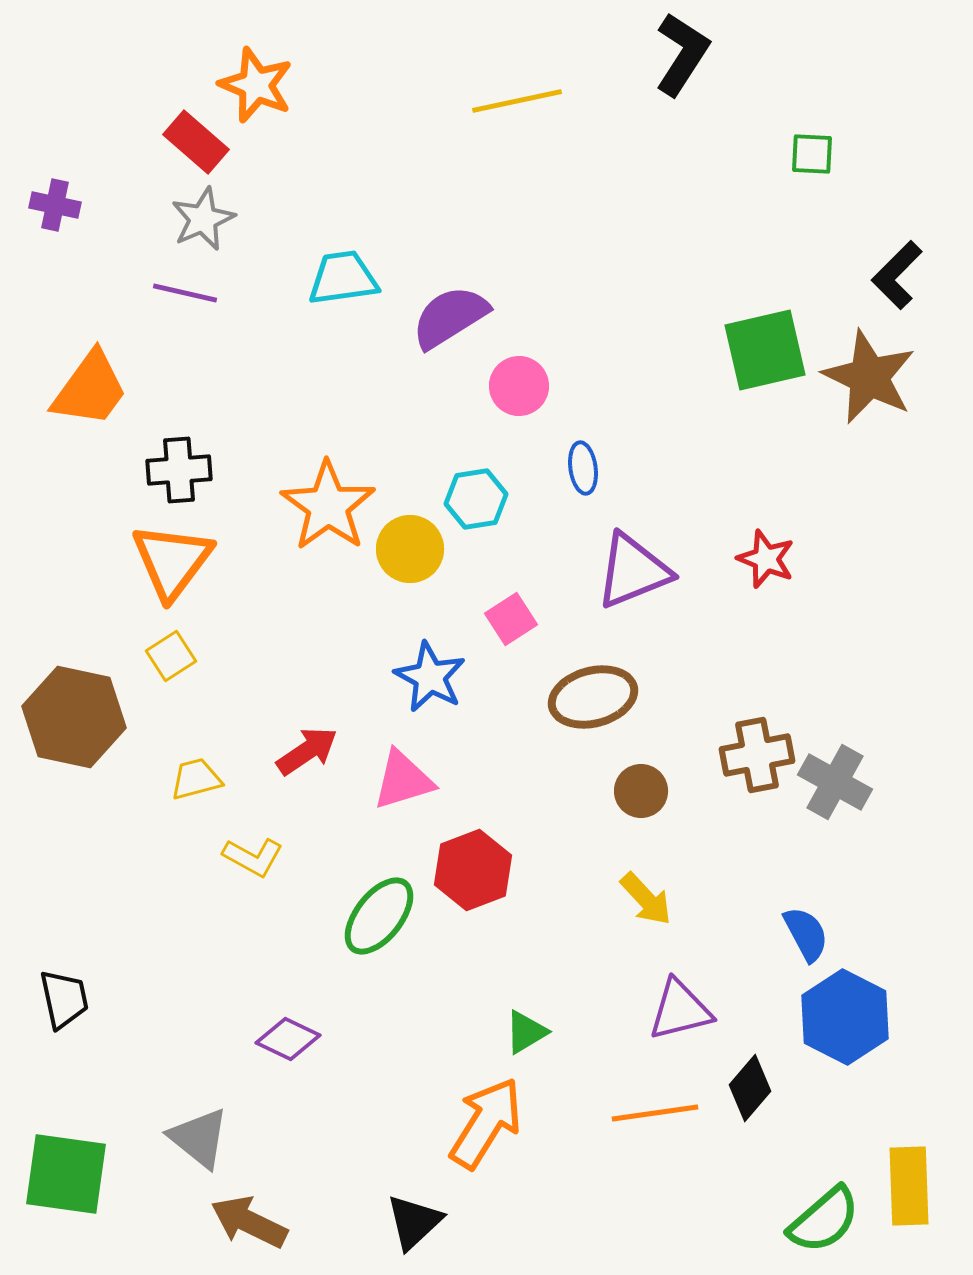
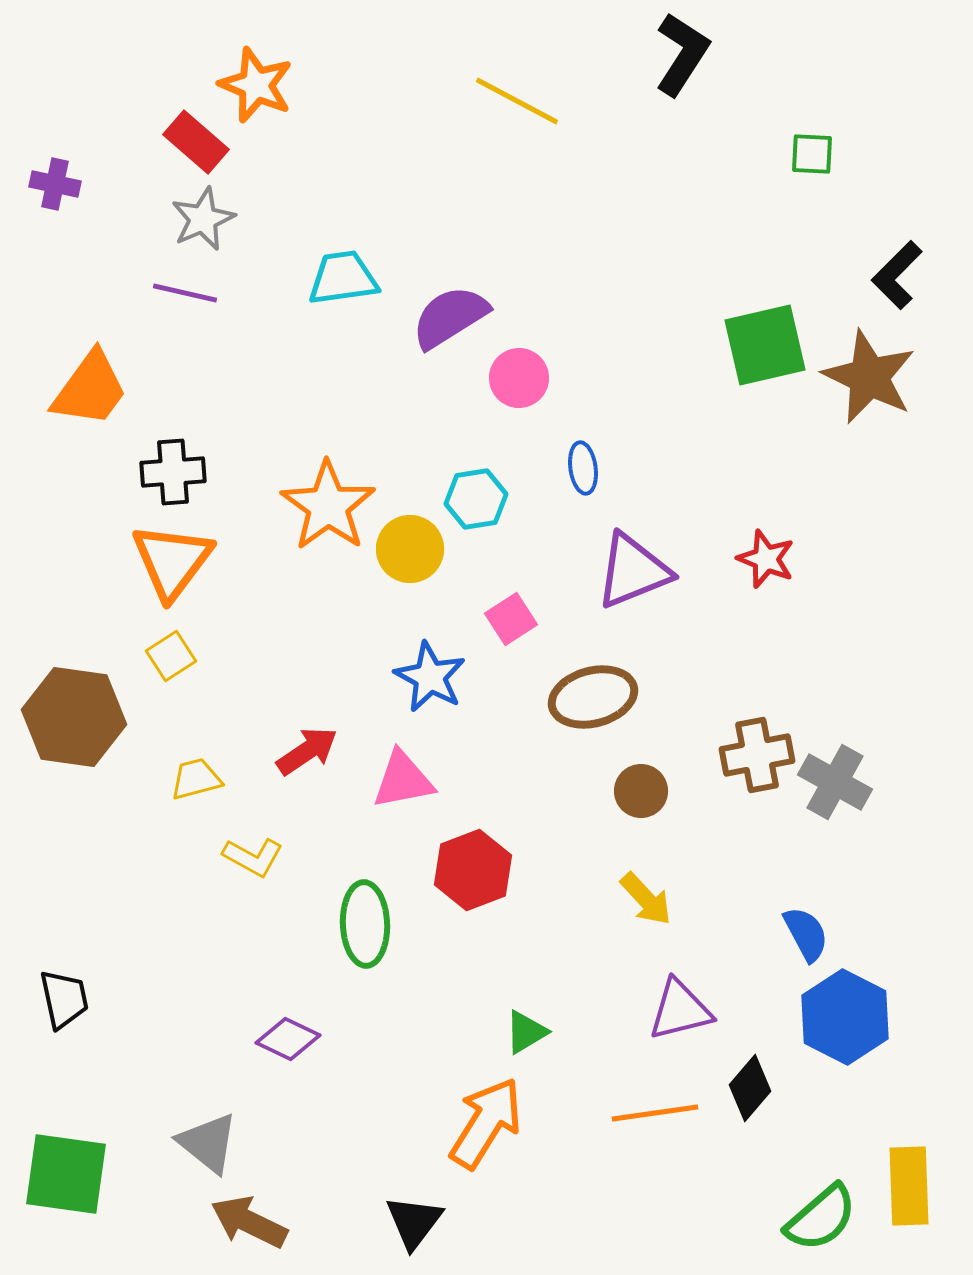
yellow line at (517, 101): rotated 40 degrees clockwise
purple cross at (55, 205): moved 21 px up
green square at (765, 350): moved 5 px up
pink circle at (519, 386): moved 8 px up
black cross at (179, 470): moved 6 px left, 2 px down
brown hexagon at (74, 717): rotated 4 degrees counterclockwise
pink triangle at (403, 780): rotated 6 degrees clockwise
green ellipse at (379, 916): moved 14 px left, 8 px down; rotated 40 degrees counterclockwise
gray triangle at (199, 1138): moved 9 px right, 5 px down
green semicircle at (824, 1220): moved 3 px left, 2 px up
black triangle at (414, 1222): rotated 10 degrees counterclockwise
